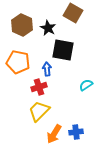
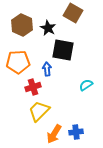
orange pentagon: rotated 15 degrees counterclockwise
red cross: moved 6 px left
